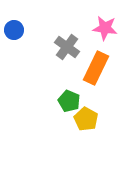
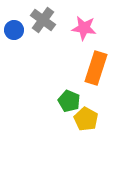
pink star: moved 21 px left
gray cross: moved 24 px left, 27 px up
orange rectangle: rotated 8 degrees counterclockwise
